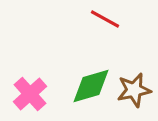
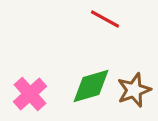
brown star: rotated 8 degrees counterclockwise
